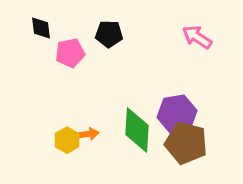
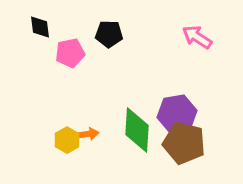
black diamond: moved 1 px left, 1 px up
brown pentagon: moved 2 px left
